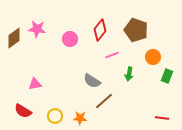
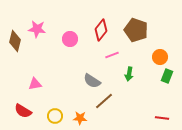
red diamond: moved 1 px right
brown diamond: moved 1 px right, 3 px down; rotated 40 degrees counterclockwise
orange circle: moved 7 px right
